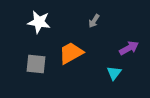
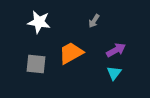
purple arrow: moved 13 px left, 2 px down
